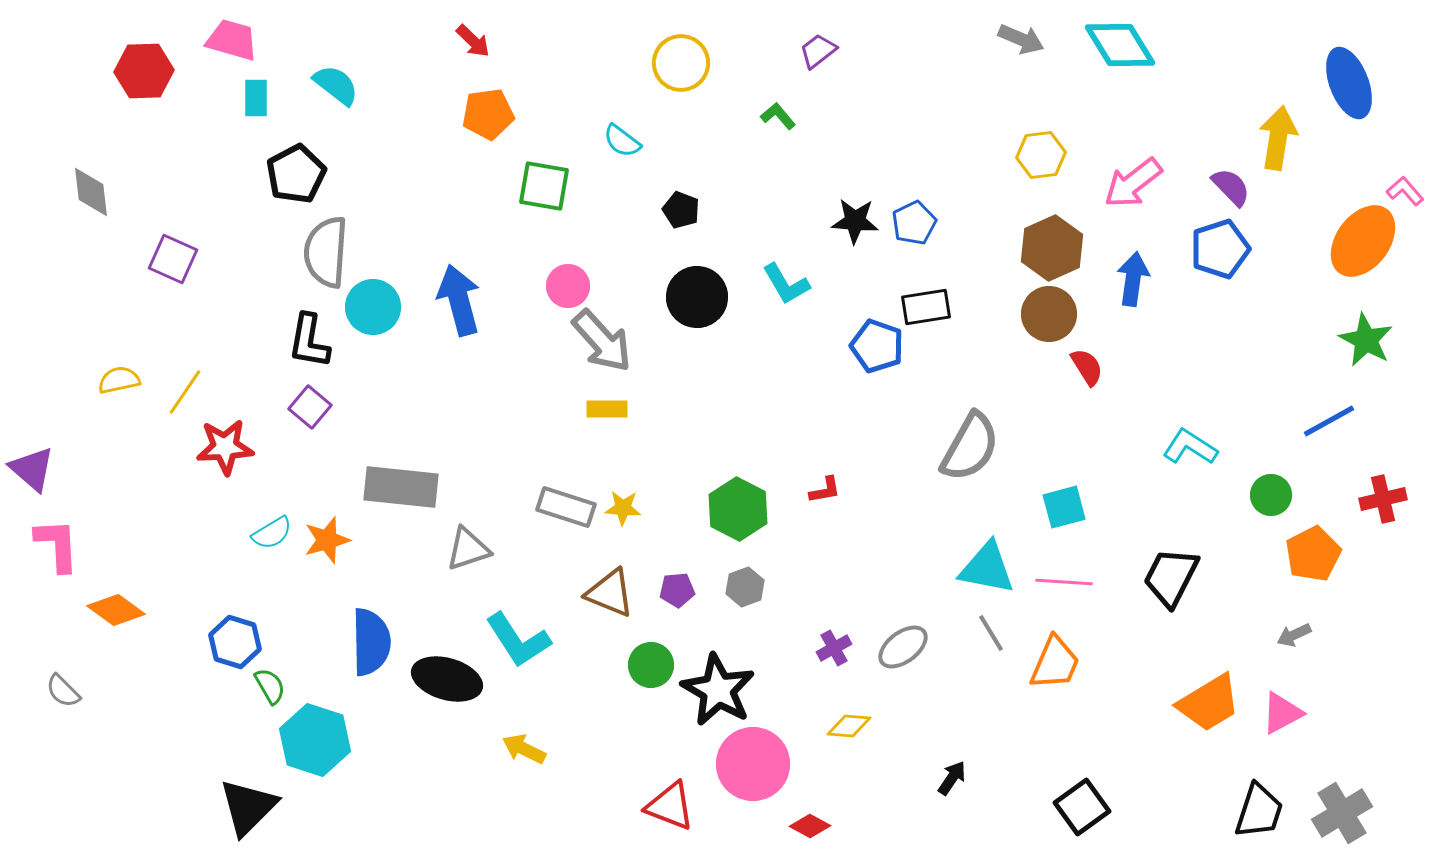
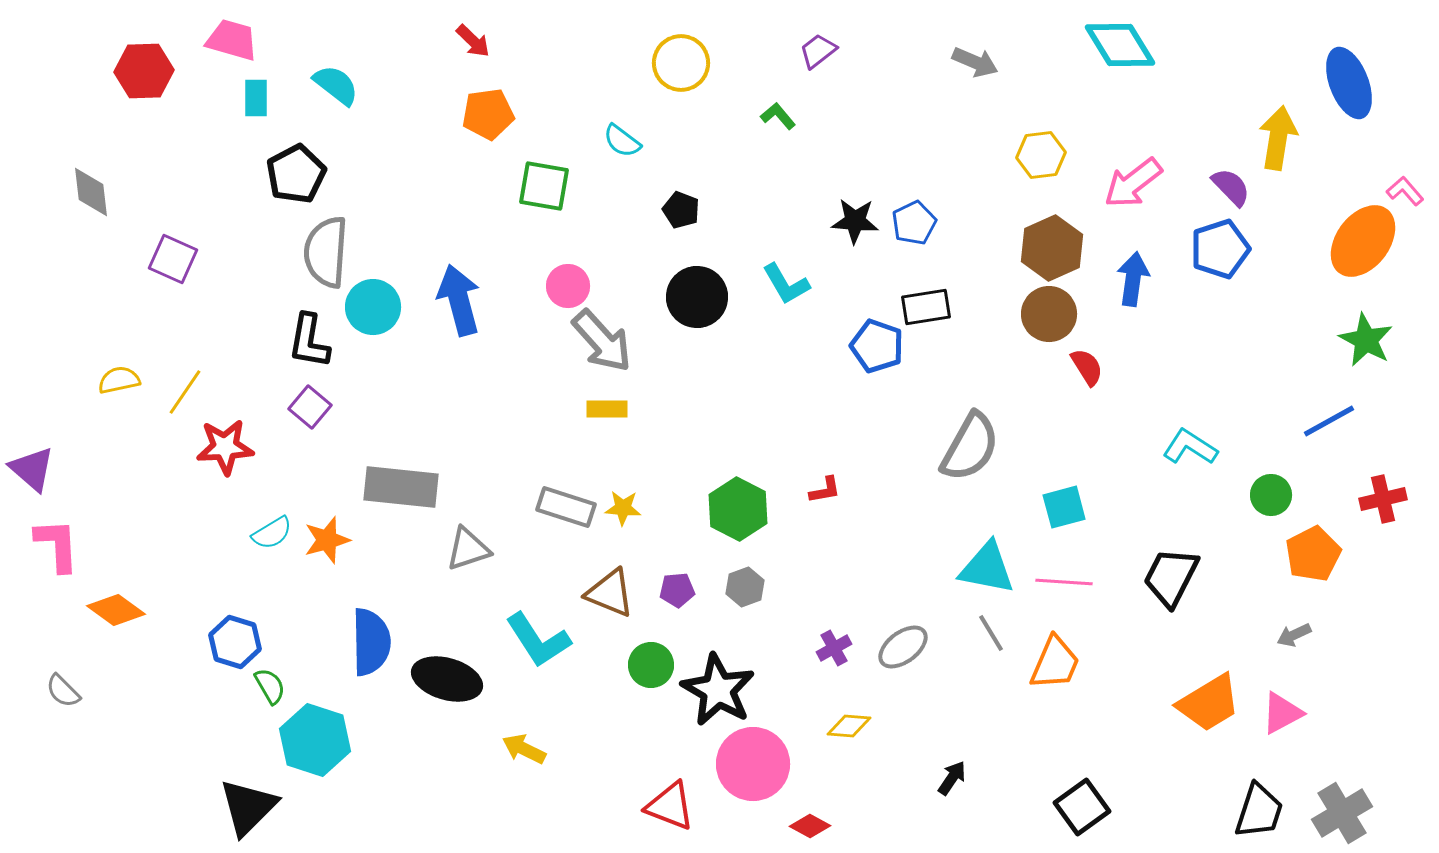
gray arrow at (1021, 39): moved 46 px left, 23 px down
cyan L-shape at (518, 640): moved 20 px right
